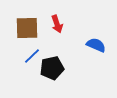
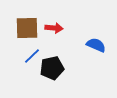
red arrow: moved 3 px left, 4 px down; rotated 66 degrees counterclockwise
